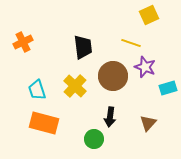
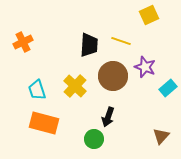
yellow line: moved 10 px left, 2 px up
black trapezoid: moved 6 px right, 2 px up; rotated 10 degrees clockwise
cyan rectangle: rotated 24 degrees counterclockwise
black arrow: moved 2 px left; rotated 12 degrees clockwise
brown triangle: moved 13 px right, 13 px down
